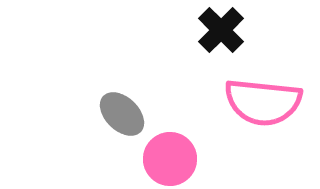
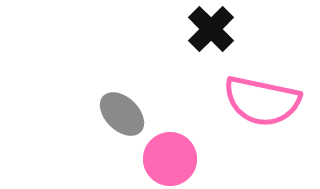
black cross: moved 10 px left, 1 px up
pink semicircle: moved 1 px left, 1 px up; rotated 6 degrees clockwise
